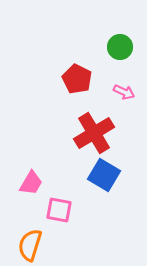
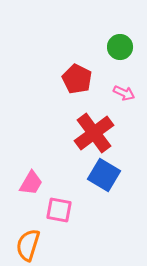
pink arrow: moved 1 px down
red cross: rotated 6 degrees counterclockwise
orange semicircle: moved 2 px left
